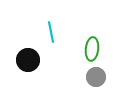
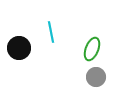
green ellipse: rotated 15 degrees clockwise
black circle: moved 9 px left, 12 px up
